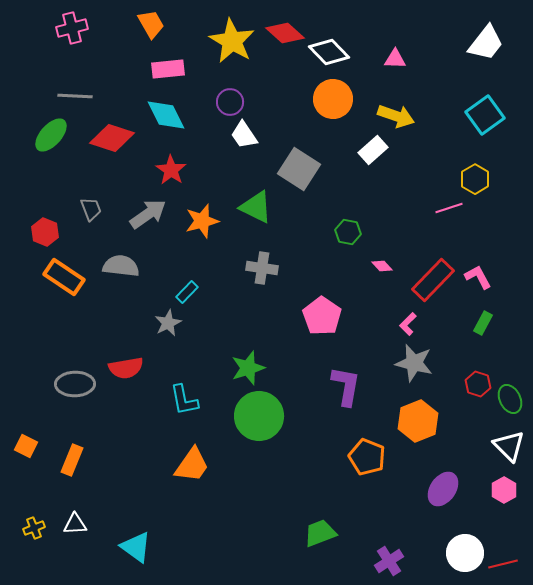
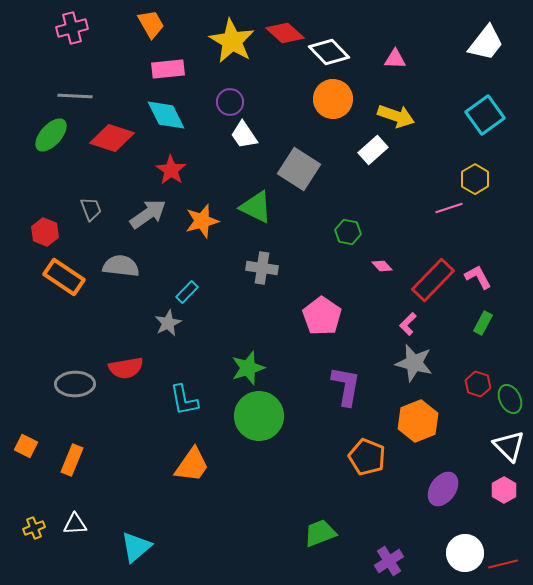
cyan triangle at (136, 547): rotated 44 degrees clockwise
